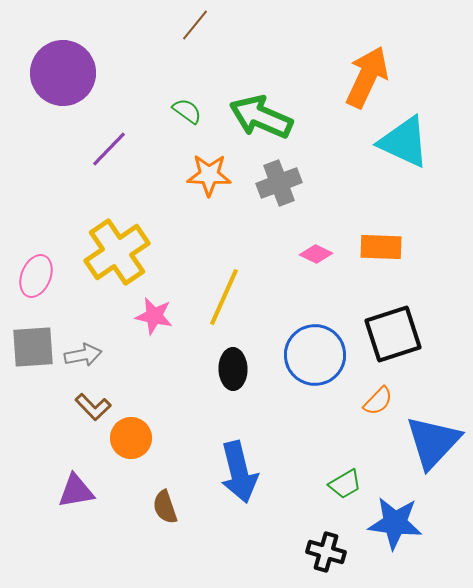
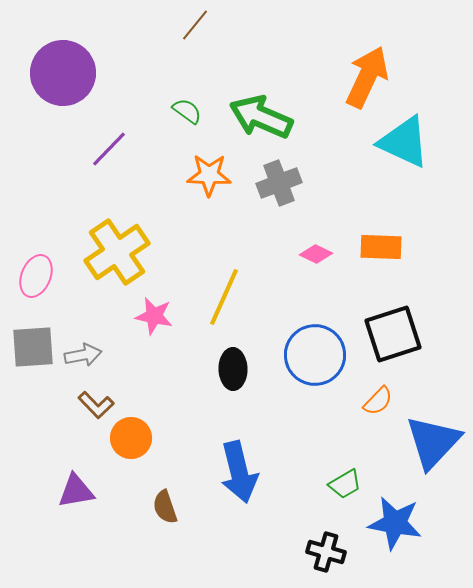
brown L-shape: moved 3 px right, 2 px up
blue star: rotated 4 degrees clockwise
